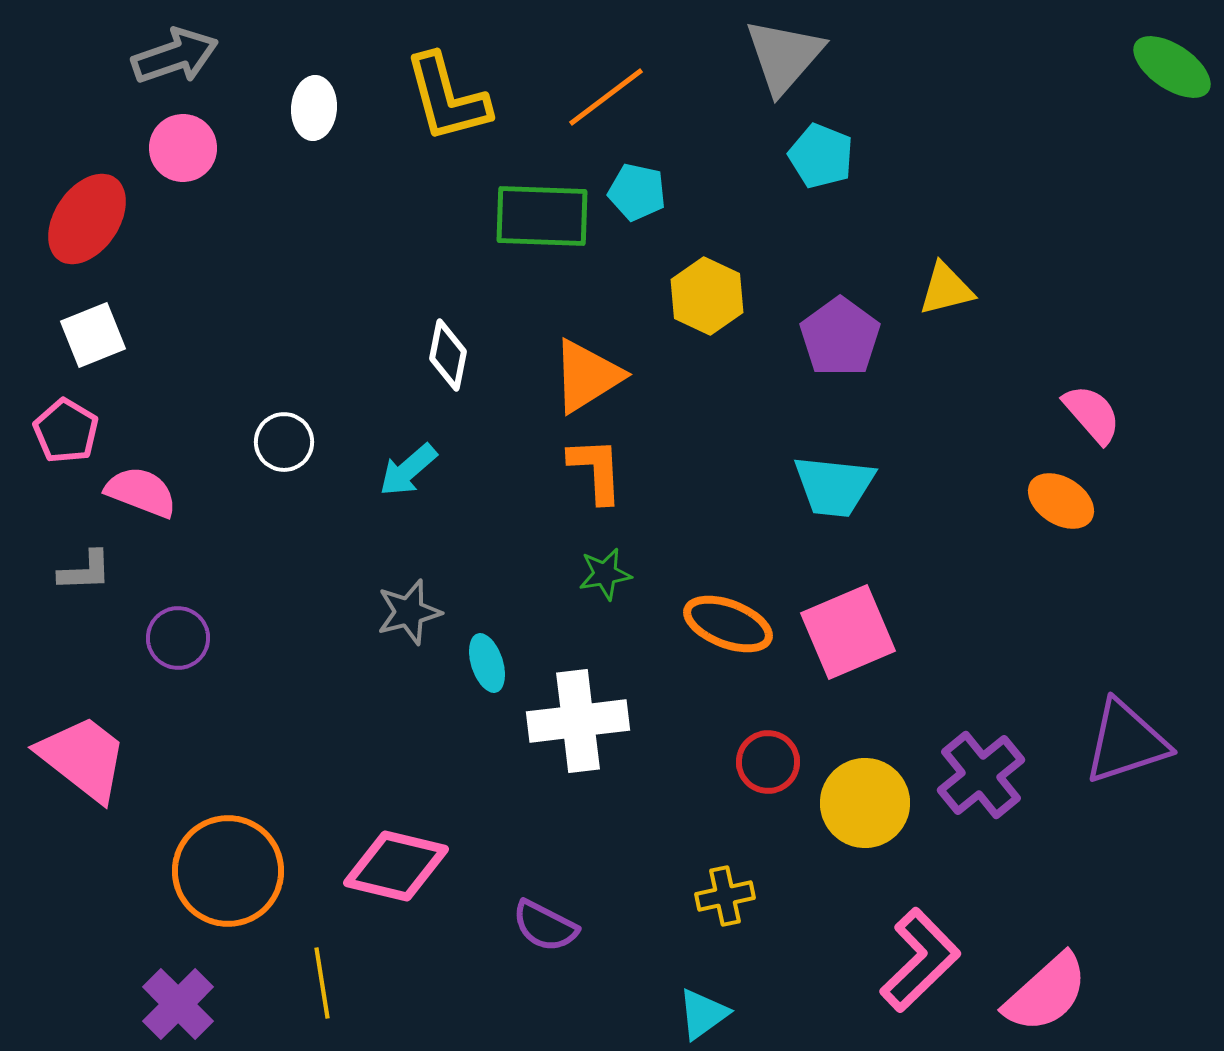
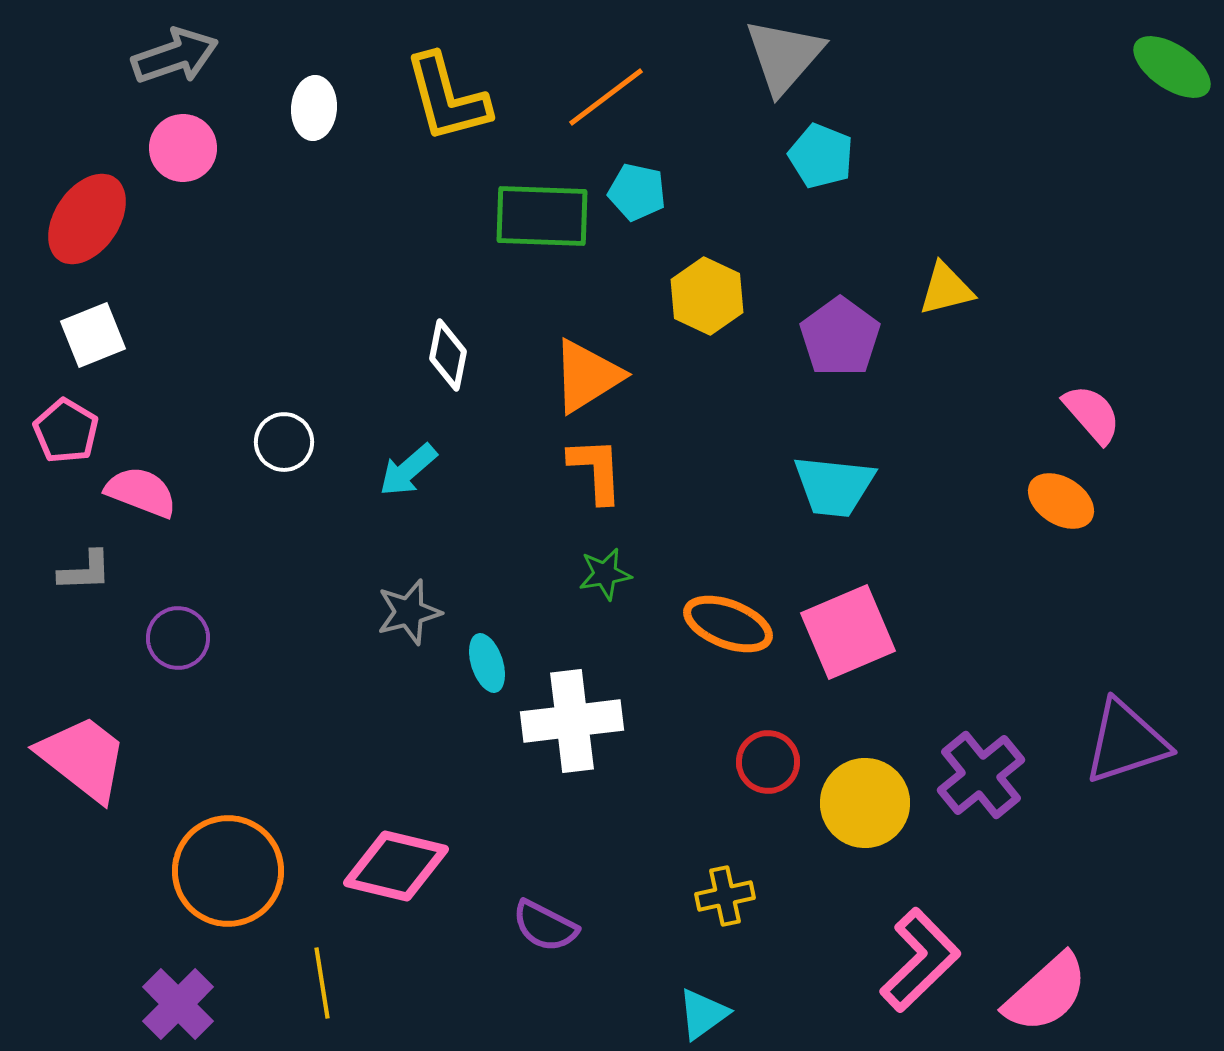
white cross at (578, 721): moved 6 px left
